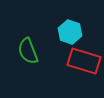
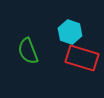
red rectangle: moved 2 px left, 3 px up
